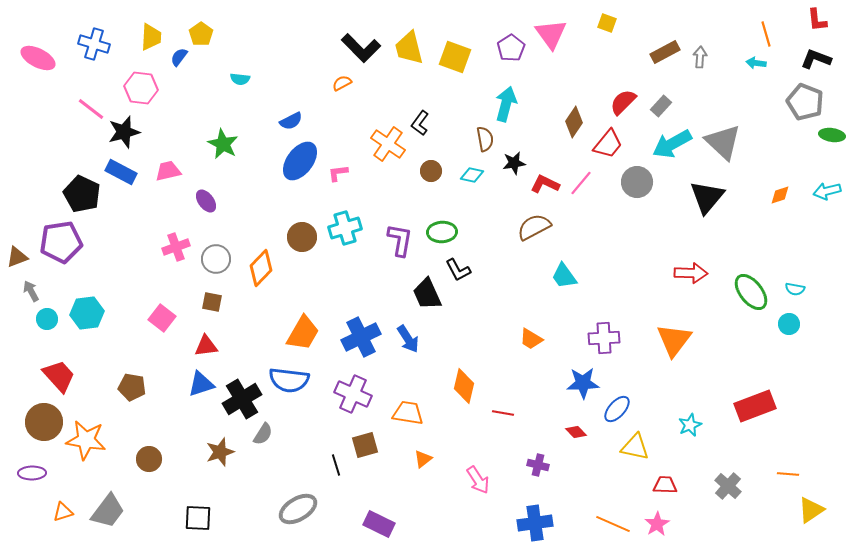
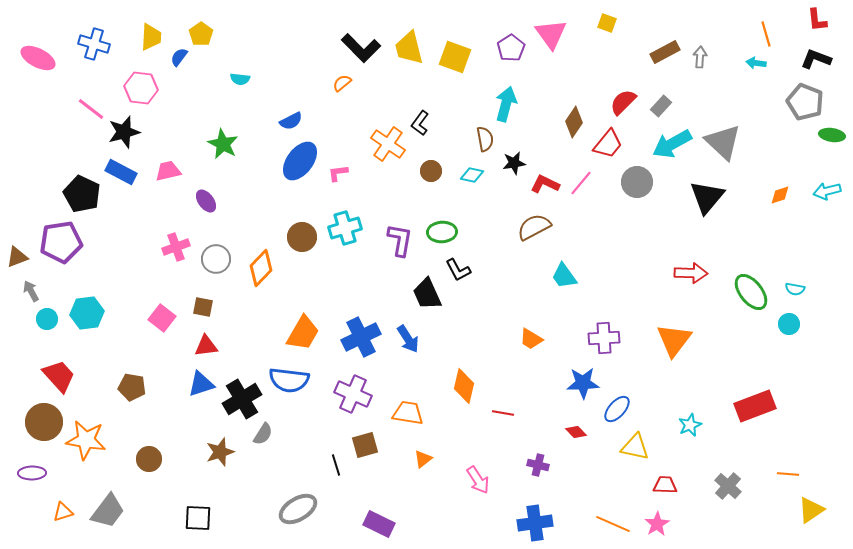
orange semicircle at (342, 83): rotated 12 degrees counterclockwise
brown square at (212, 302): moved 9 px left, 5 px down
